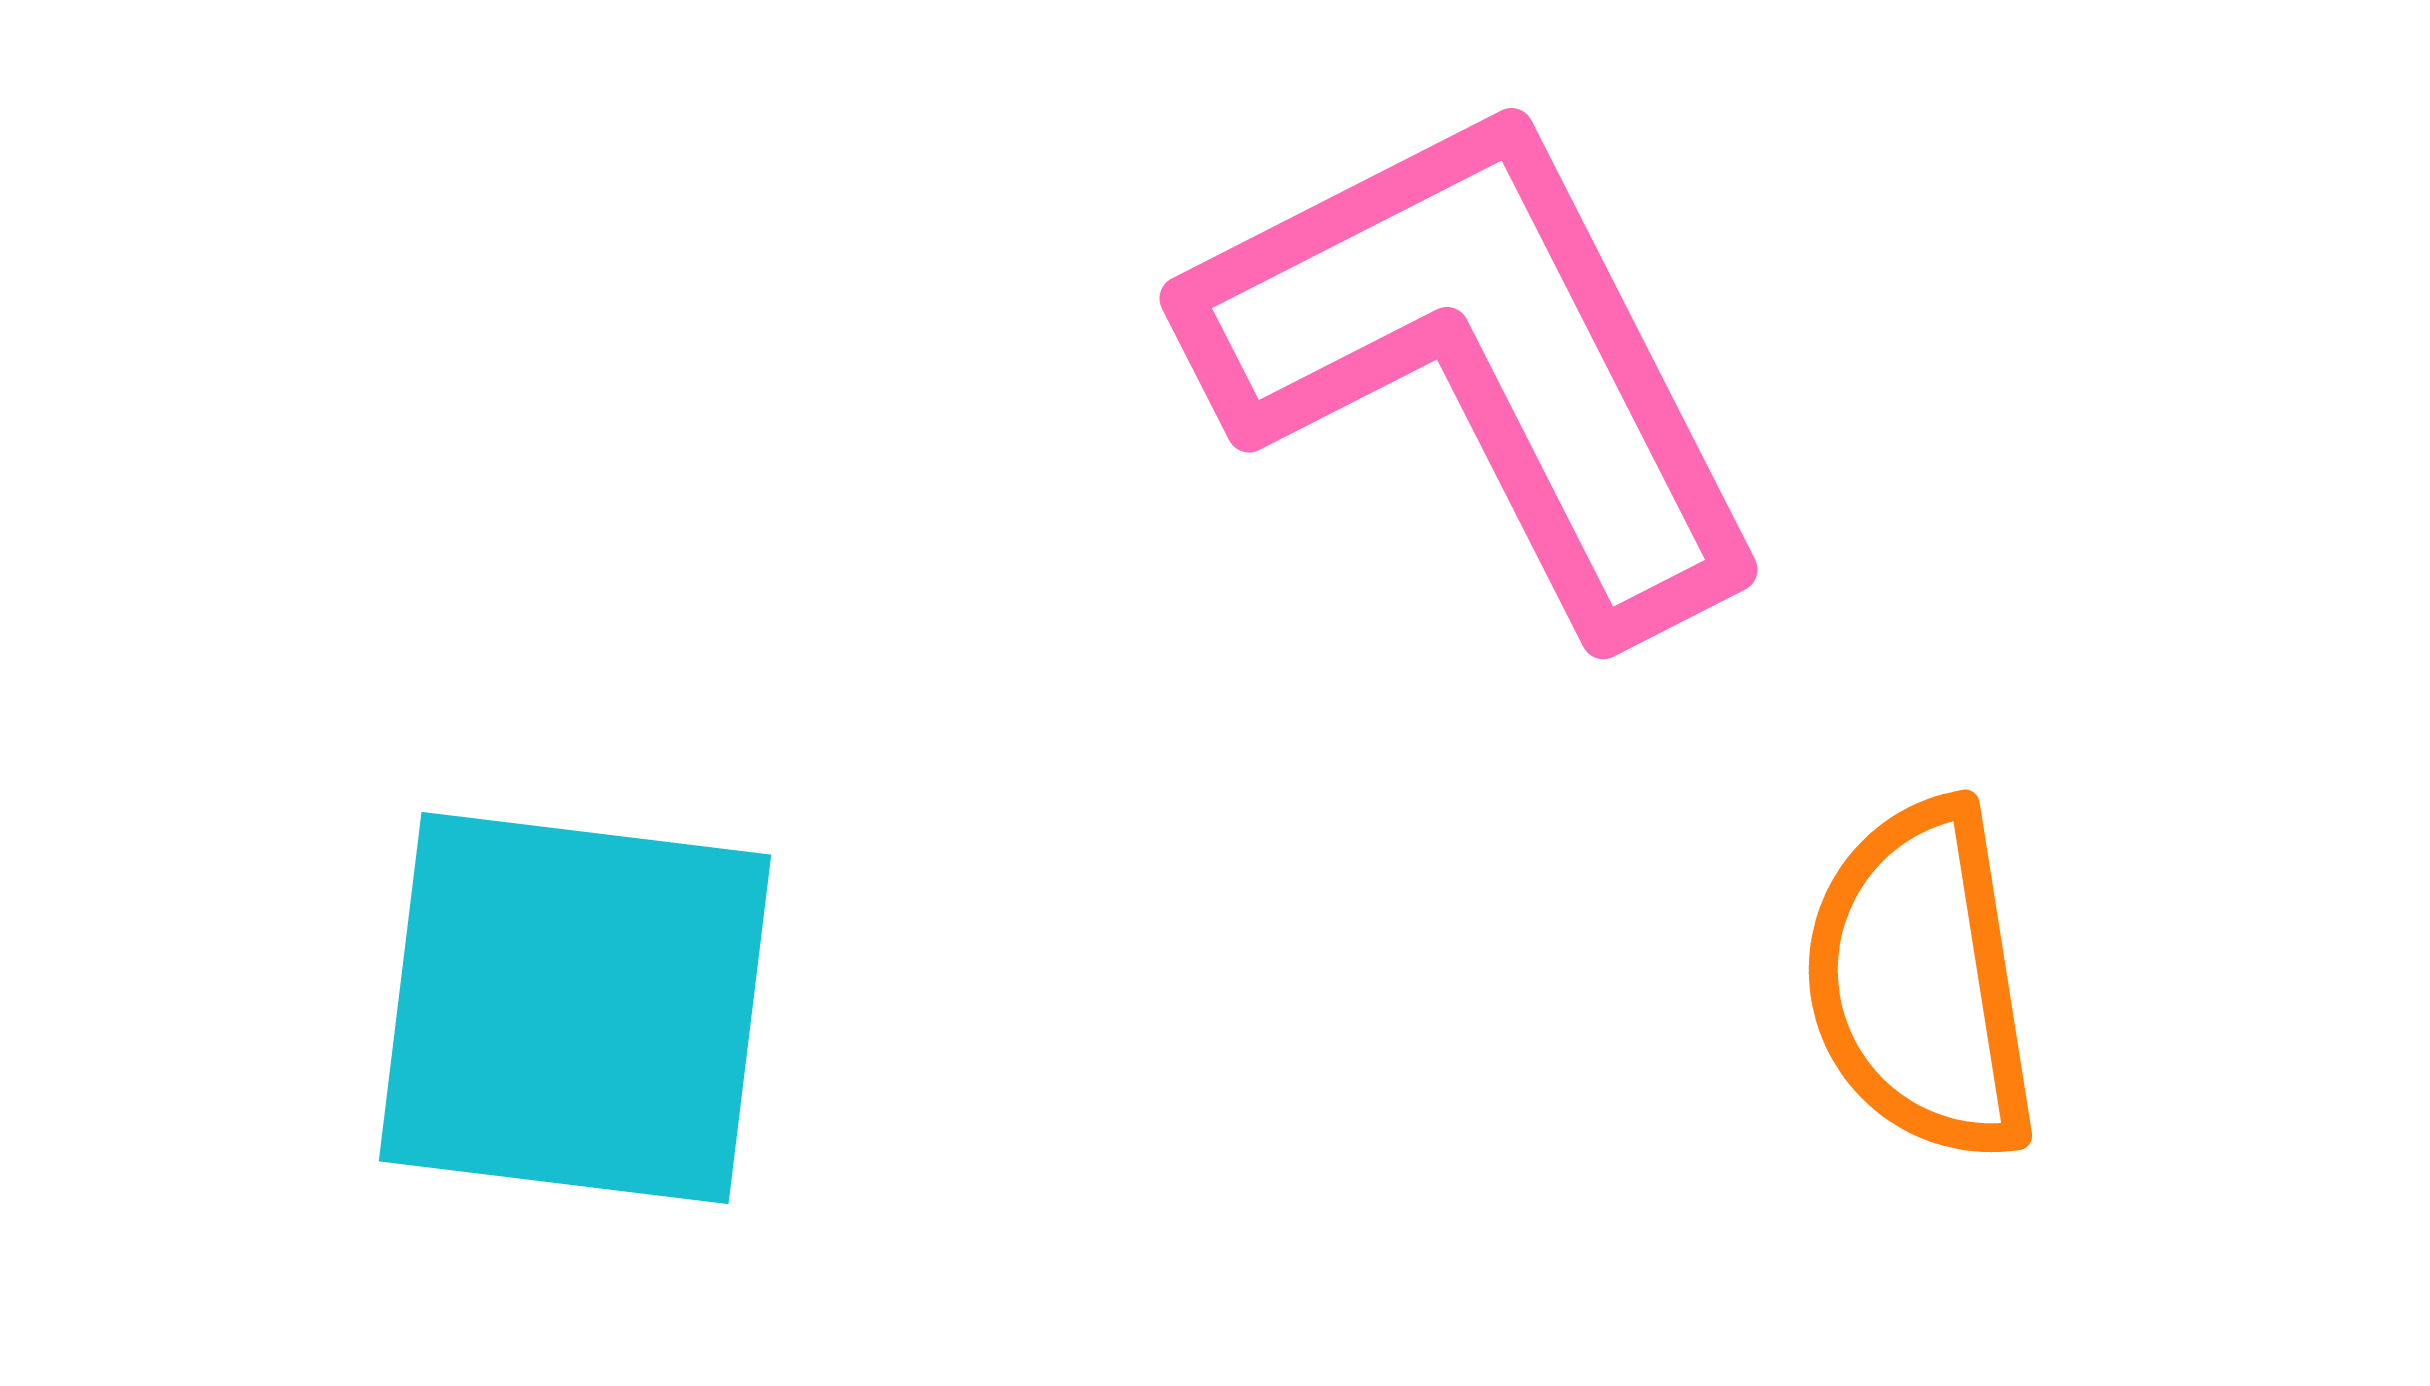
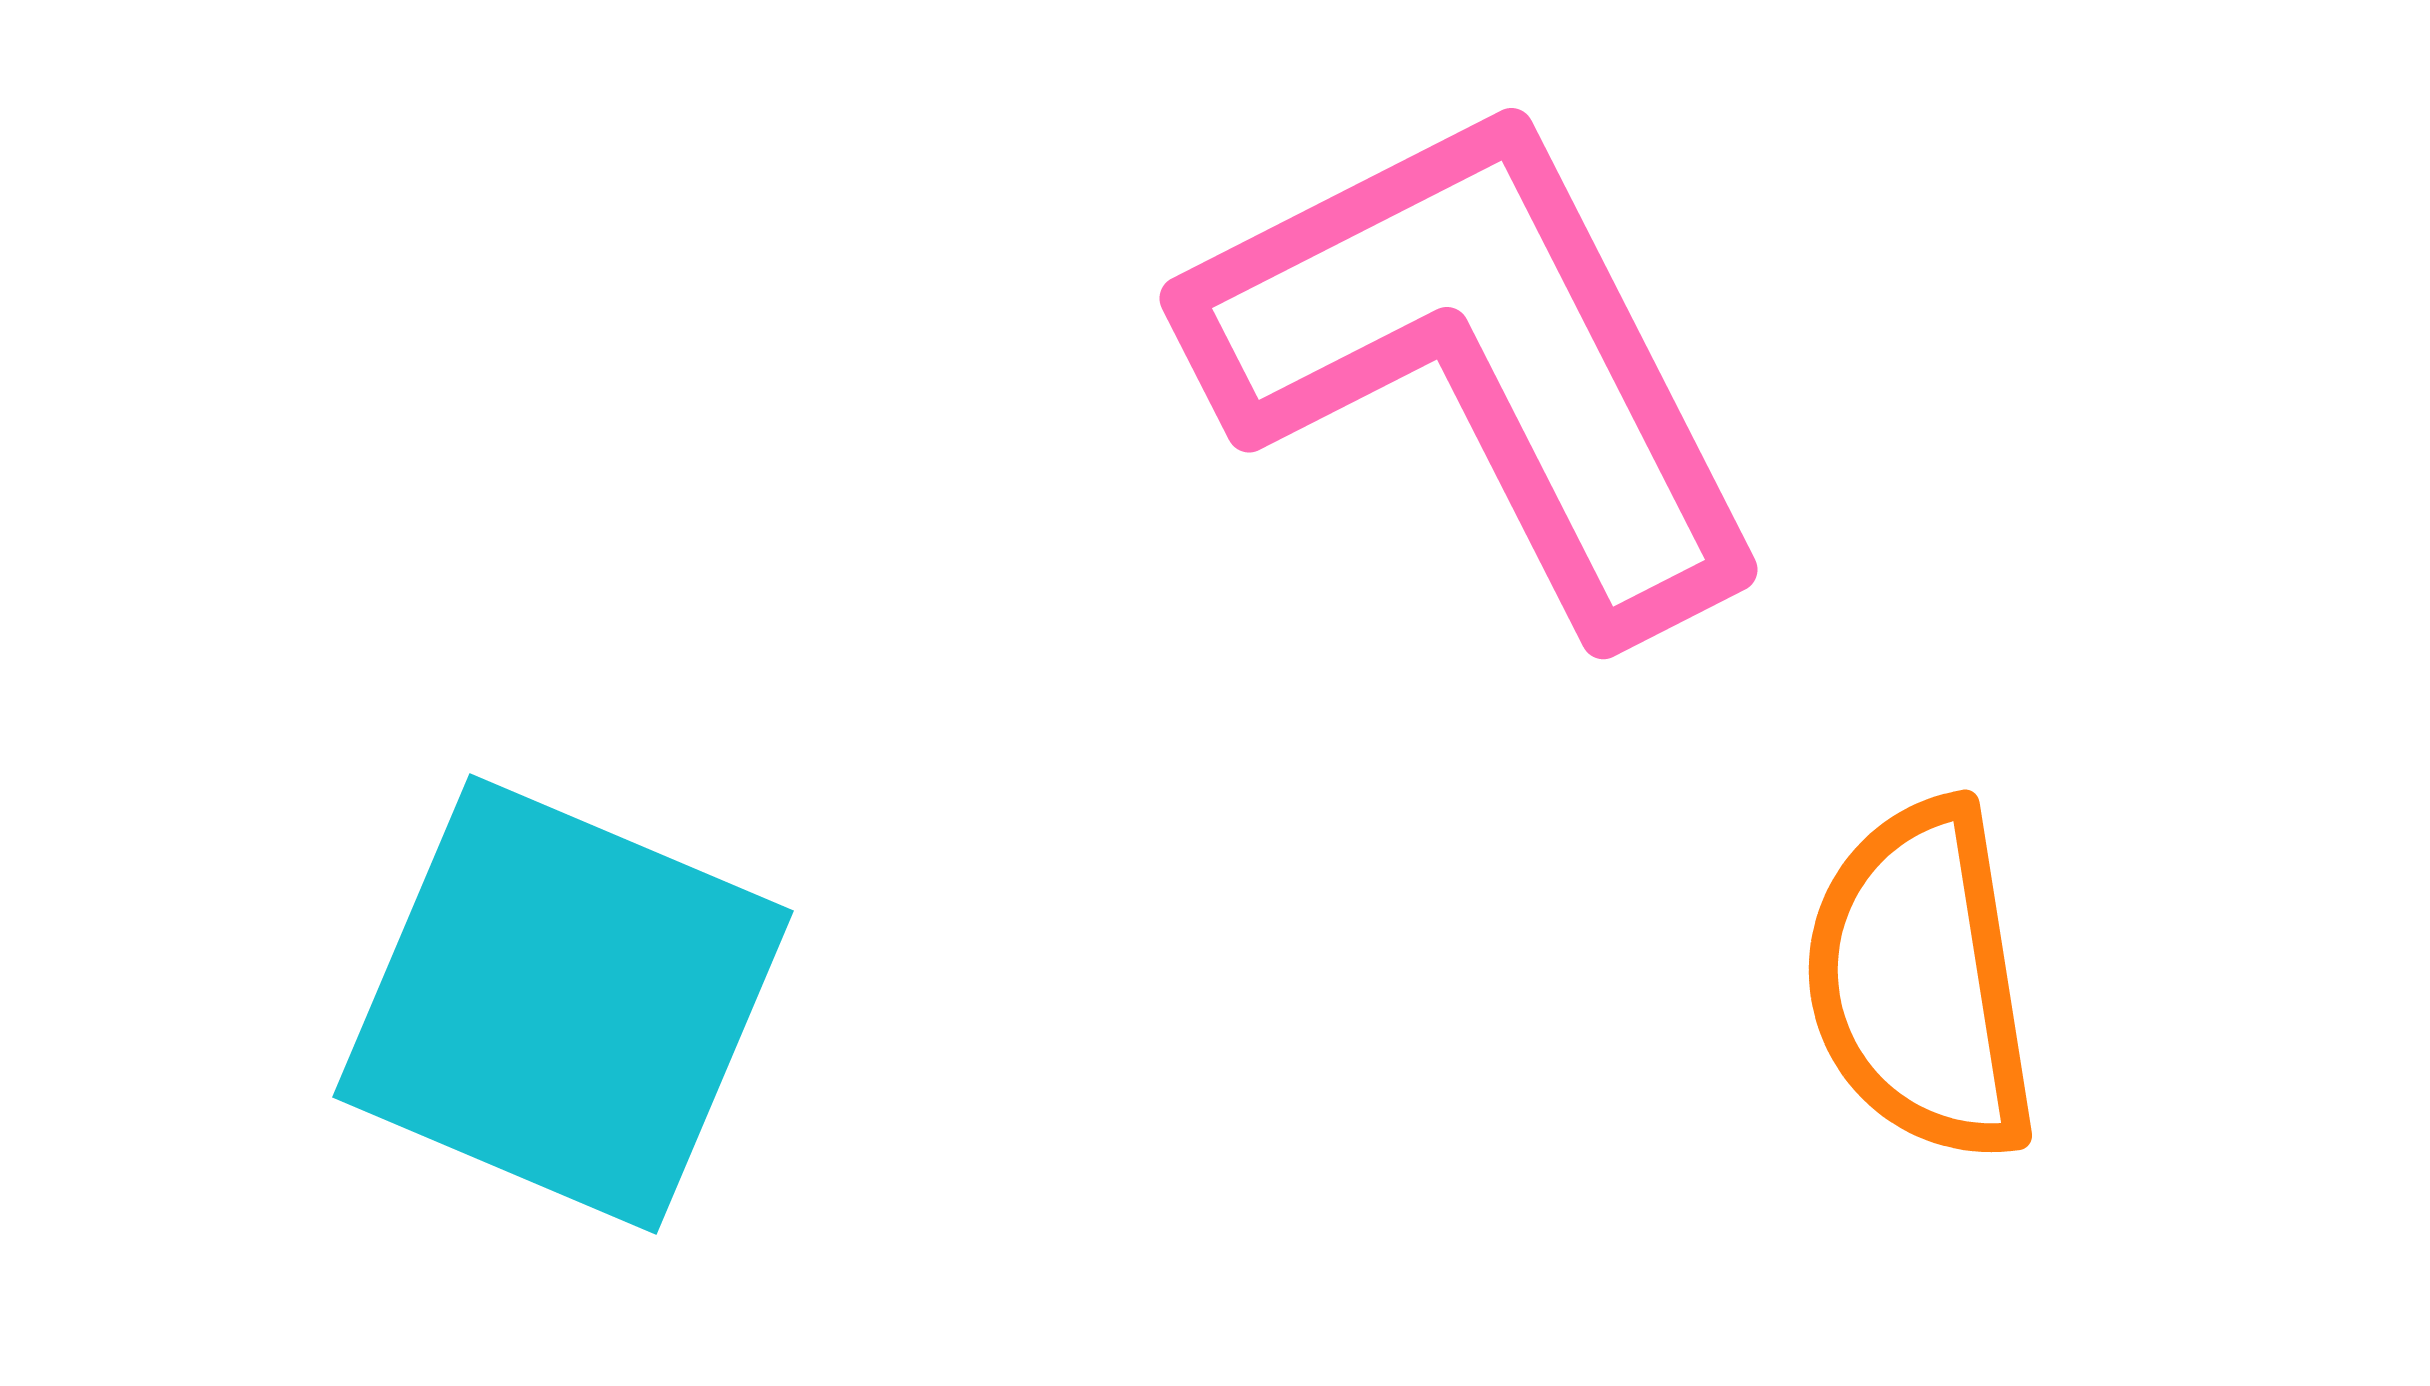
cyan square: moved 12 px left, 4 px up; rotated 16 degrees clockwise
